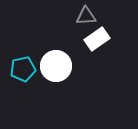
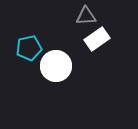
cyan pentagon: moved 6 px right, 21 px up
